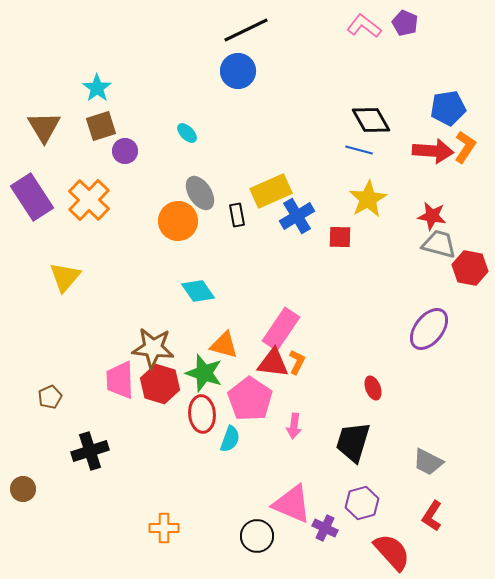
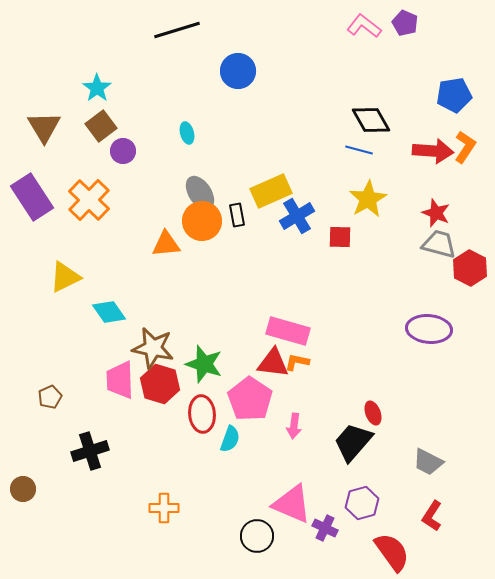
black line at (246, 30): moved 69 px left; rotated 9 degrees clockwise
blue pentagon at (448, 108): moved 6 px right, 13 px up
brown square at (101, 126): rotated 20 degrees counterclockwise
cyan ellipse at (187, 133): rotated 30 degrees clockwise
purple circle at (125, 151): moved 2 px left
red star at (432, 216): moved 4 px right, 3 px up; rotated 12 degrees clockwise
orange circle at (178, 221): moved 24 px right
red hexagon at (470, 268): rotated 16 degrees clockwise
yellow triangle at (65, 277): rotated 24 degrees clockwise
cyan diamond at (198, 291): moved 89 px left, 21 px down
pink rectangle at (281, 329): moved 7 px right, 2 px down; rotated 72 degrees clockwise
purple ellipse at (429, 329): rotated 57 degrees clockwise
orange triangle at (224, 345): moved 58 px left, 101 px up; rotated 20 degrees counterclockwise
brown star at (153, 348): rotated 6 degrees clockwise
orange L-shape at (297, 362): rotated 105 degrees counterclockwise
green star at (204, 373): moved 9 px up
red ellipse at (373, 388): moved 25 px down
black trapezoid at (353, 442): rotated 24 degrees clockwise
orange cross at (164, 528): moved 20 px up
red semicircle at (392, 552): rotated 6 degrees clockwise
